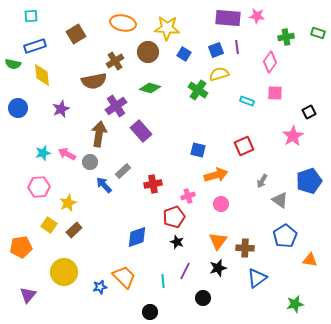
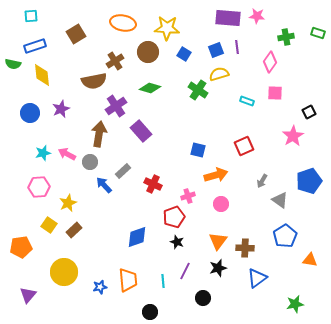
blue circle at (18, 108): moved 12 px right, 5 px down
red cross at (153, 184): rotated 36 degrees clockwise
orange trapezoid at (124, 277): moved 4 px right, 3 px down; rotated 40 degrees clockwise
